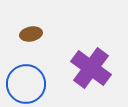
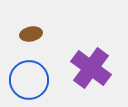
blue circle: moved 3 px right, 4 px up
